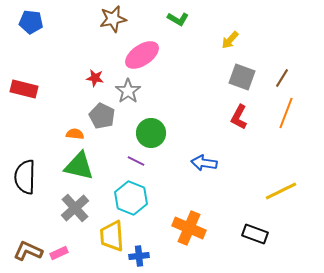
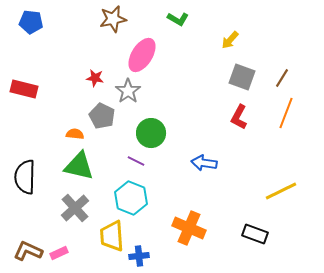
pink ellipse: rotated 24 degrees counterclockwise
